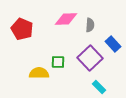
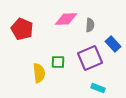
purple square: rotated 20 degrees clockwise
yellow semicircle: rotated 84 degrees clockwise
cyan rectangle: moved 1 px left, 1 px down; rotated 24 degrees counterclockwise
